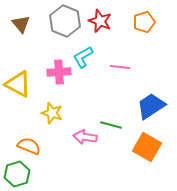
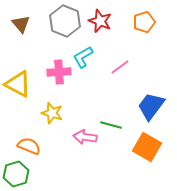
pink line: rotated 42 degrees counterclockwise
blue trapezoid: rotated 20 degrees counterclockwise
green hexagon: moved 1 px left
